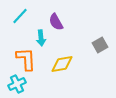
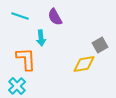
cyan line: rotated 66 degrees clockwise
purple semicircle: moved 1 px left, 5 px up
yellow diamond: moved 22 px right
cyan cross: moved 2 px down; rotated 18 degrees counterclockwise
